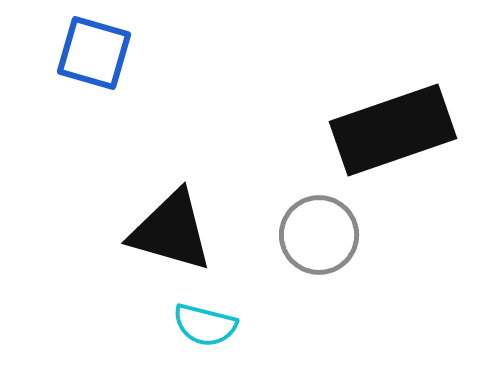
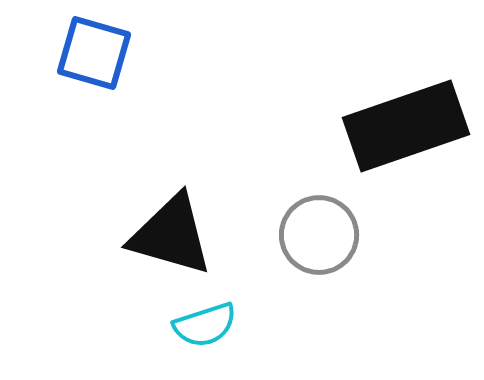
black rectangle: moved 13 px right, 4 px up
black triangle: moved 4 px down
cyan semicircle: rotated 32 degrees counterclockwise
